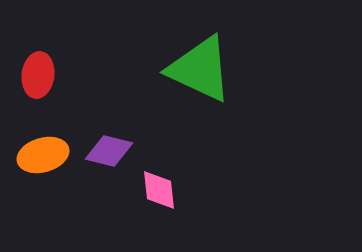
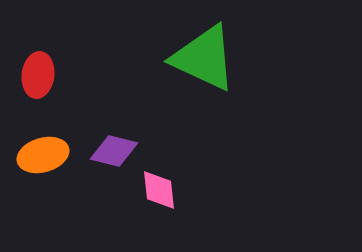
green triangle: moved 4 px right, 11 px up
purple diamond: moved 5 px right
